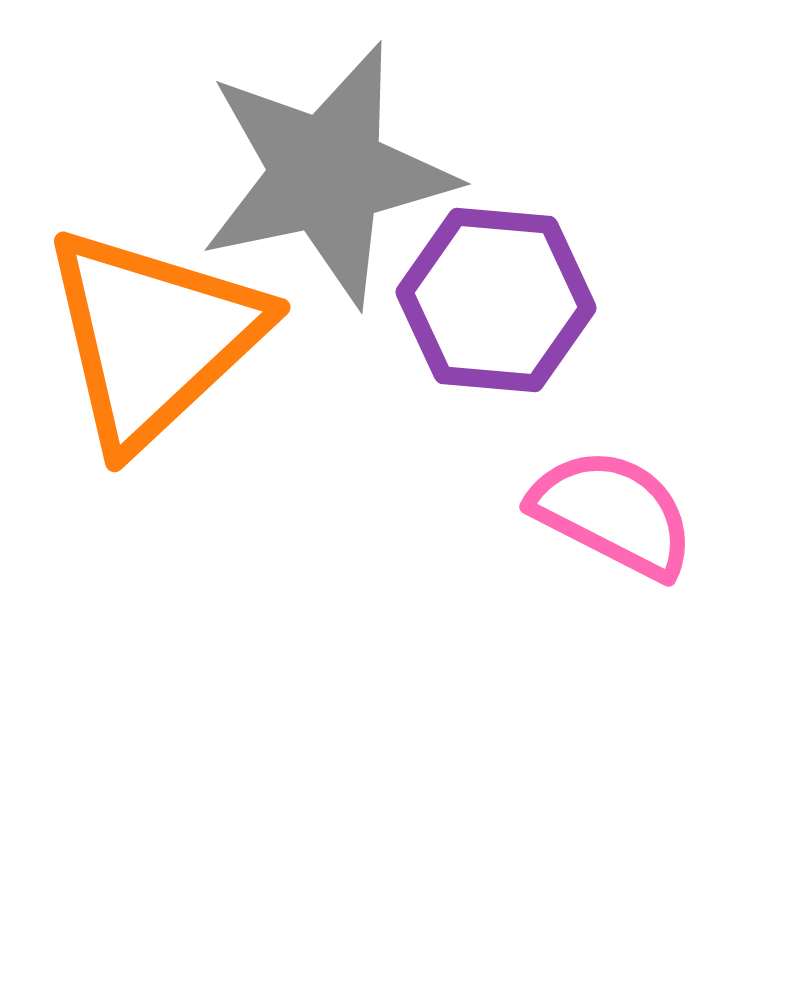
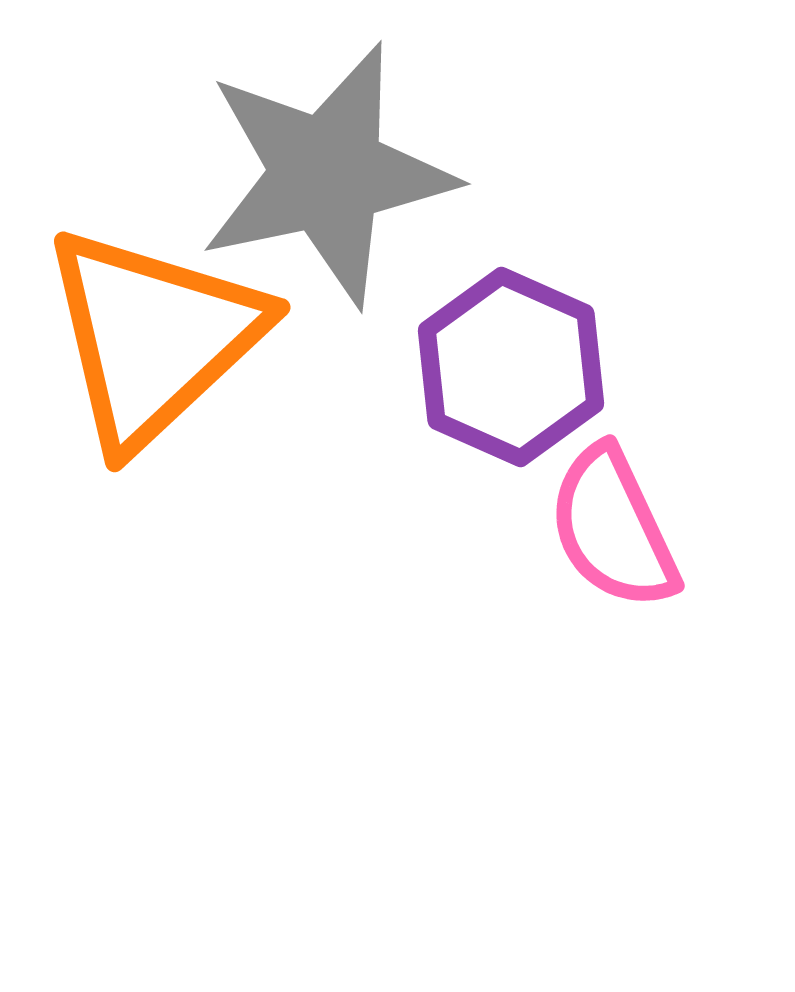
purple hexagon: moved 15 px right, 67 px down; rotated 19 degrees clockwise
pink semicircle: moved 15 px down; rotated 142 degrees counterclockwise
